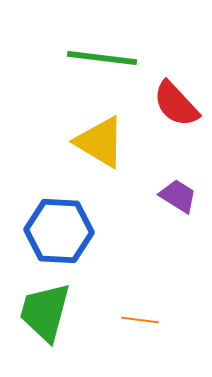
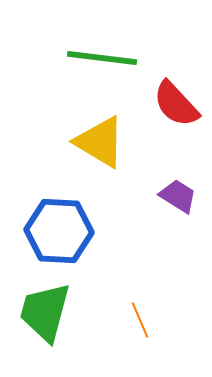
orange line: rotated 60 degrees clockwise
